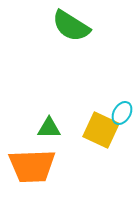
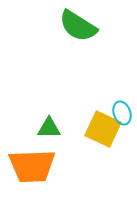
green semicircle: moved 7 px right
cyan ellipse: rotated 50 degrees counterclockwise
yellow square: moved 2 px right, 1 px up
